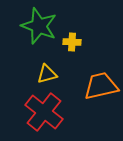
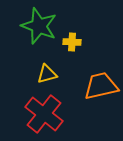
red cross: moved 2 px down
